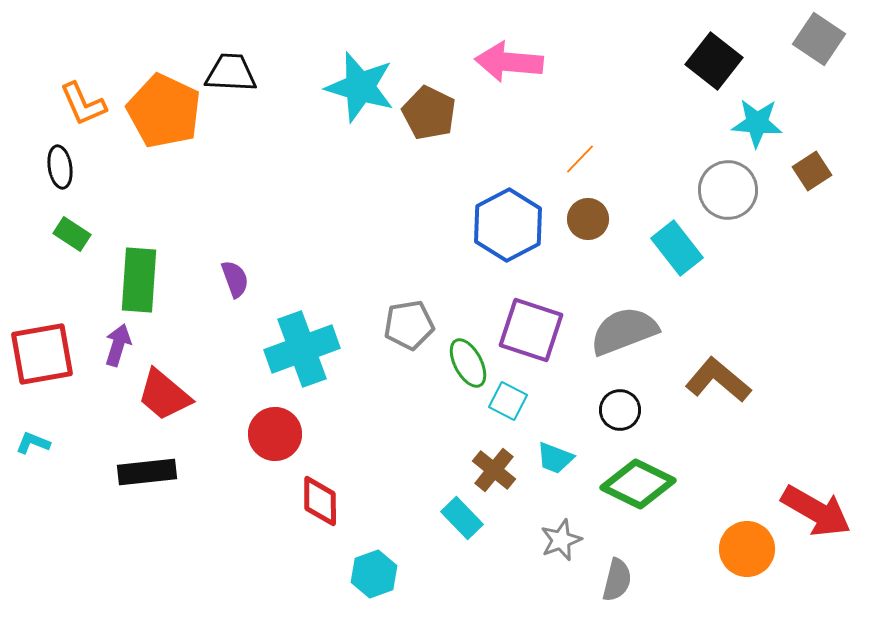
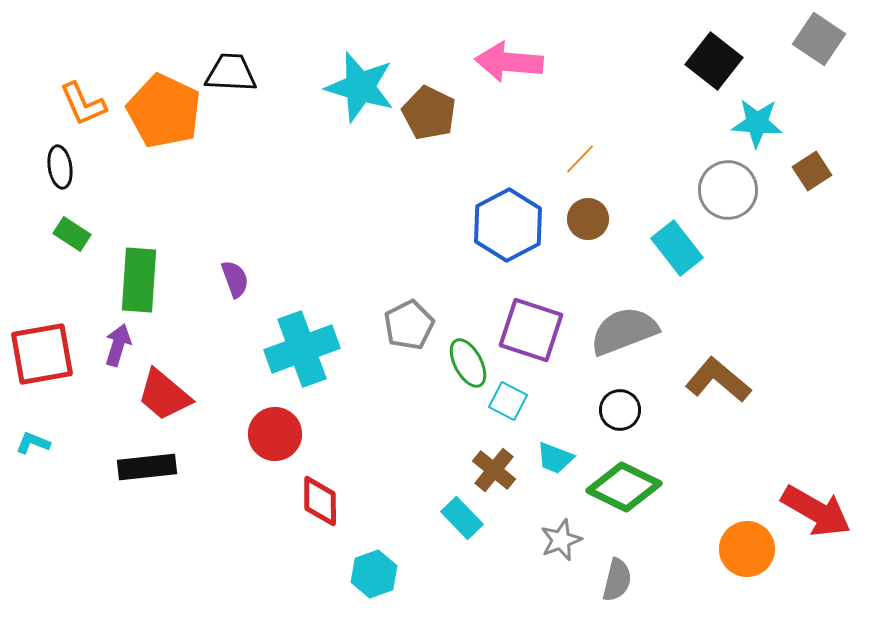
gray pentagon at (409, 325): rotated 18 degrees counterclockwise
black rectangle at (147, 472): moved 5 px up
green diamond at (638, 484): moved 14 px left, 3 px down
